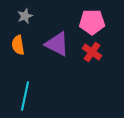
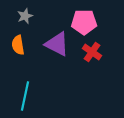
pink pentagon: moved 8 px left
